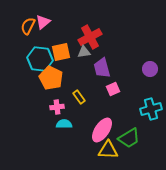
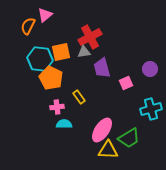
pink triangle: moved 2 px right, 7 px up
pink square: moved 13 px right, 6 px up
